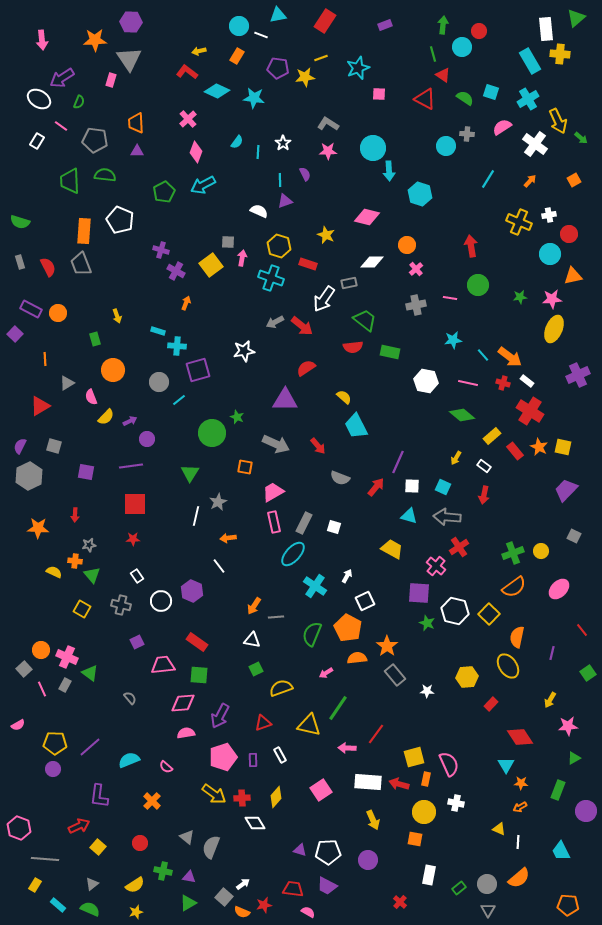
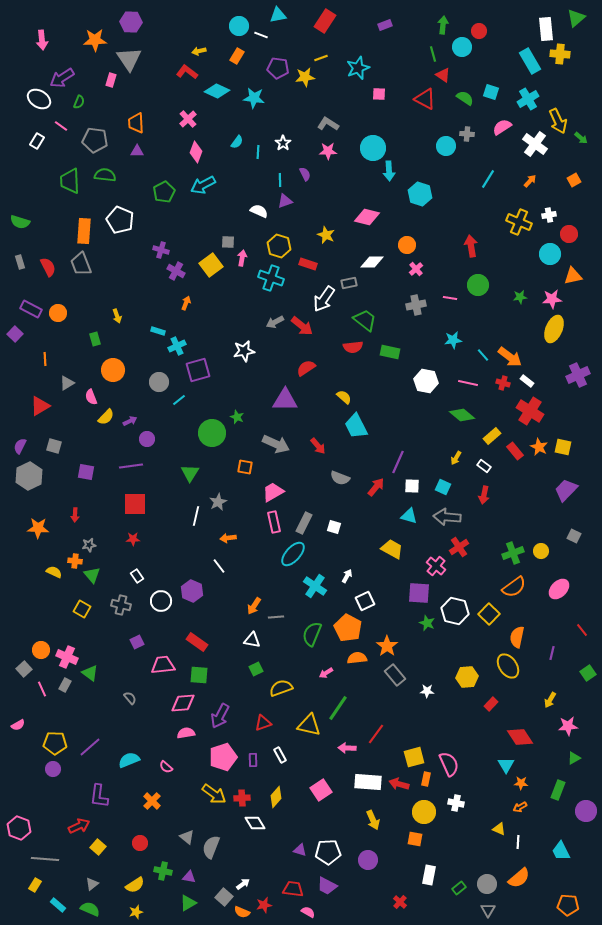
cyan cross at (177, 346): rotated 30 degrees counterclockwise
